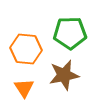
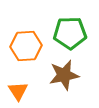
orange hexagon: moved 3 px up; rotated 8 degrees counterclockwise
orange triangle: moved 6 px left, 3 px down
